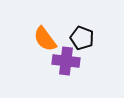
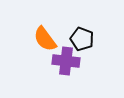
black pentagon: moved 1 px down
